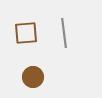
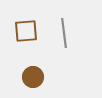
brown square: moved 2 px up
